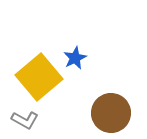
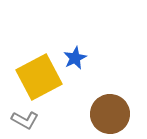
yellow square: rotated 12 degrees clockwise
brown circle: moved 1 px left, 1 px down
